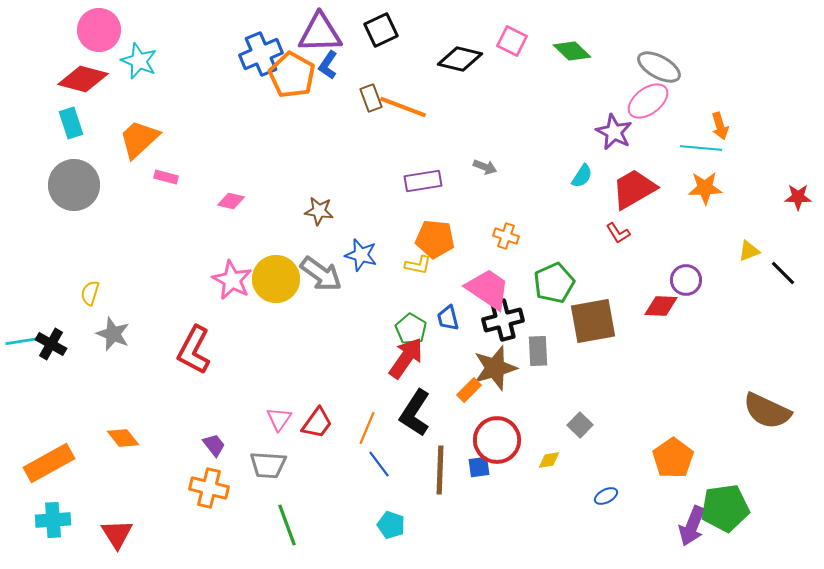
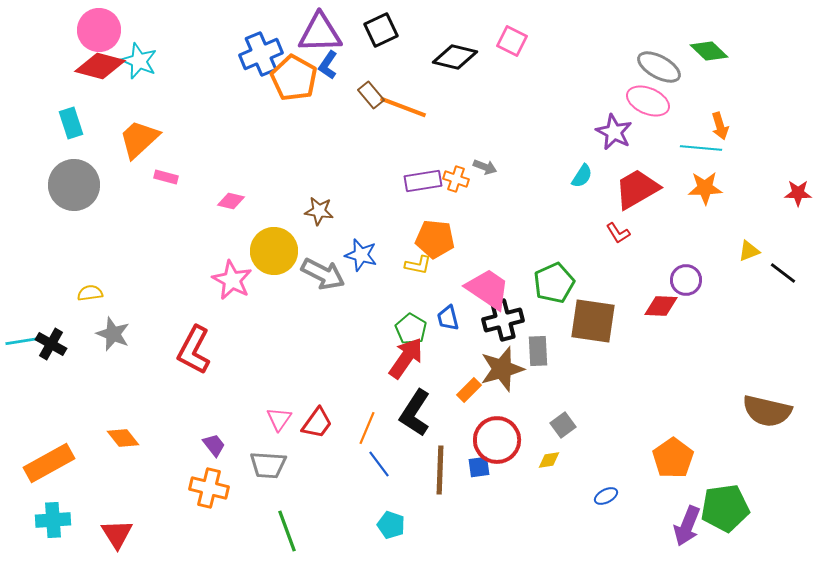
green diamond at (572, 51): moved 137 px right
black diamond at (460, 59): moved 5 px left, 2 px up
orange pentagon at (292, 75): moved 2 px right, 3 px down
red diamond at (83, 79): moved 17 px right, 13 px up
brown rectangle at (371, 98): moved 3 px up; rotated 20 degrees counterclockwise
pink ellipse at (648, 101): rotated 60 degrees clockwise
red trapezoid at (634, 189): moved 3 px right
red star at (798, 197): moved 4 px up
orange cross at (506, 236): moved 50 px left, 57 px up
black line at (783, 273): rotated 8 degrees counterclockwise
gray arrow at (321, 274): moved 2 px right; rotated 9 degrees counterclockwise
yellow circle at (276, 279): moved 2 px left, 28 px up
yellow semicircle at (90, 293): rotated 65 degrees clockwise
brown square at (593, 321): rotated 18 degrees clockwise
brown star at (495, 368): moved 7 px right, 1 px down
brown semicircle at (767, 411): rotated 12 degrees counterclockwise
gray square at (580, 425): moved 17 px left; rotated 10 degrees clockwise
green line at (287, 525): moved 6 px down
purple arrow at (692, 526): moved 5 px left
